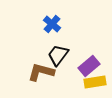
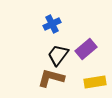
blue cross: rotated 24 degrees clockwise
purple rectangle: moved 3 px left, 17 px up
brown L-shape: moved 10 px right, 6 px down
